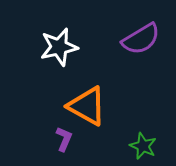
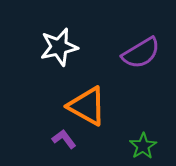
purple semicircle: moved 14 px down
purple L-shape: rotated 60 degrees counterclockwise
green star: rotated 16 degrees clockwise
